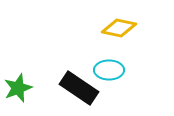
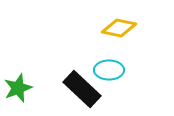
black rectangle: moved 3 px right, 1 px down; rotated 9 degrees clockwise
